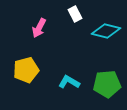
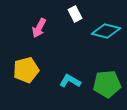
cyan L-shape: moved 1 px right, 1 px up
